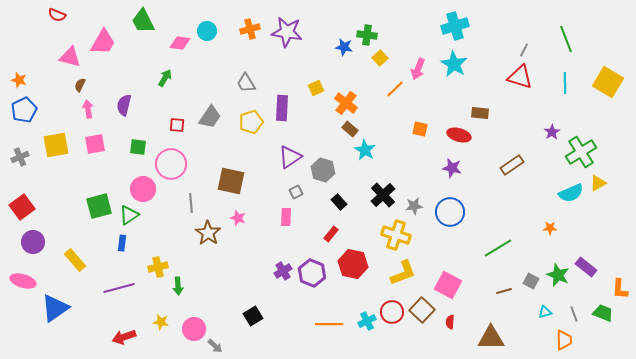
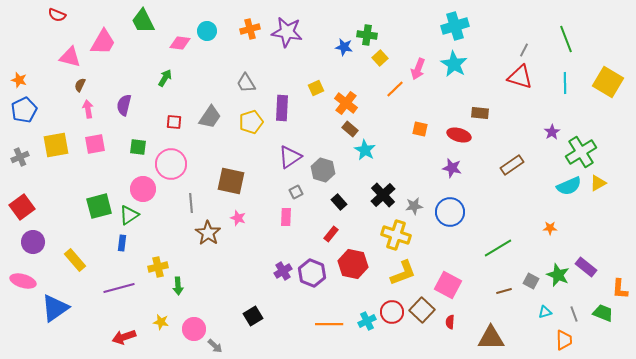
red square at (177, 125): moved 3 px left, 3 px up
cyan semicircle at (571, 193): moved 2 px left, 7 px up
